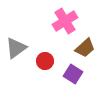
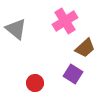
gray triangle: moved 19 px up; rotated 45 degrees counterclockwise
red circle: moved 10 px left, 22 px down
